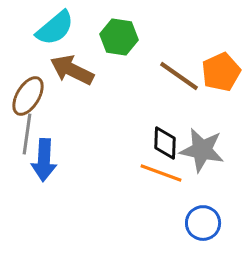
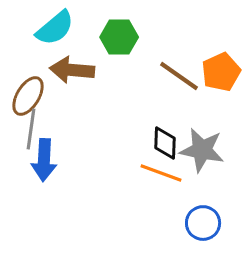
green hexagon: rotated 9 degrees counterclockwise
brown arrow: rotated 21 degrees counterclockwise
gray line: moved 4 px right, 5 px up
